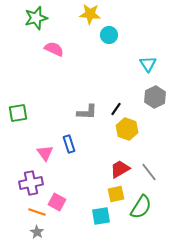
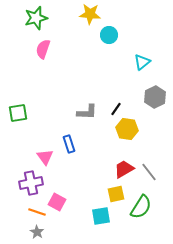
pink semicircle: moved 11 px left; rotated 96 degrees counterclockwise
cyan triangle: moved 6 px left, 2 px up; rotated 24 degrees clockwise
yellow hexagon: rotated 10 degrees counterclockwise
pink triangle: moved 4 px down
red trapezoid: moved 4 px right
